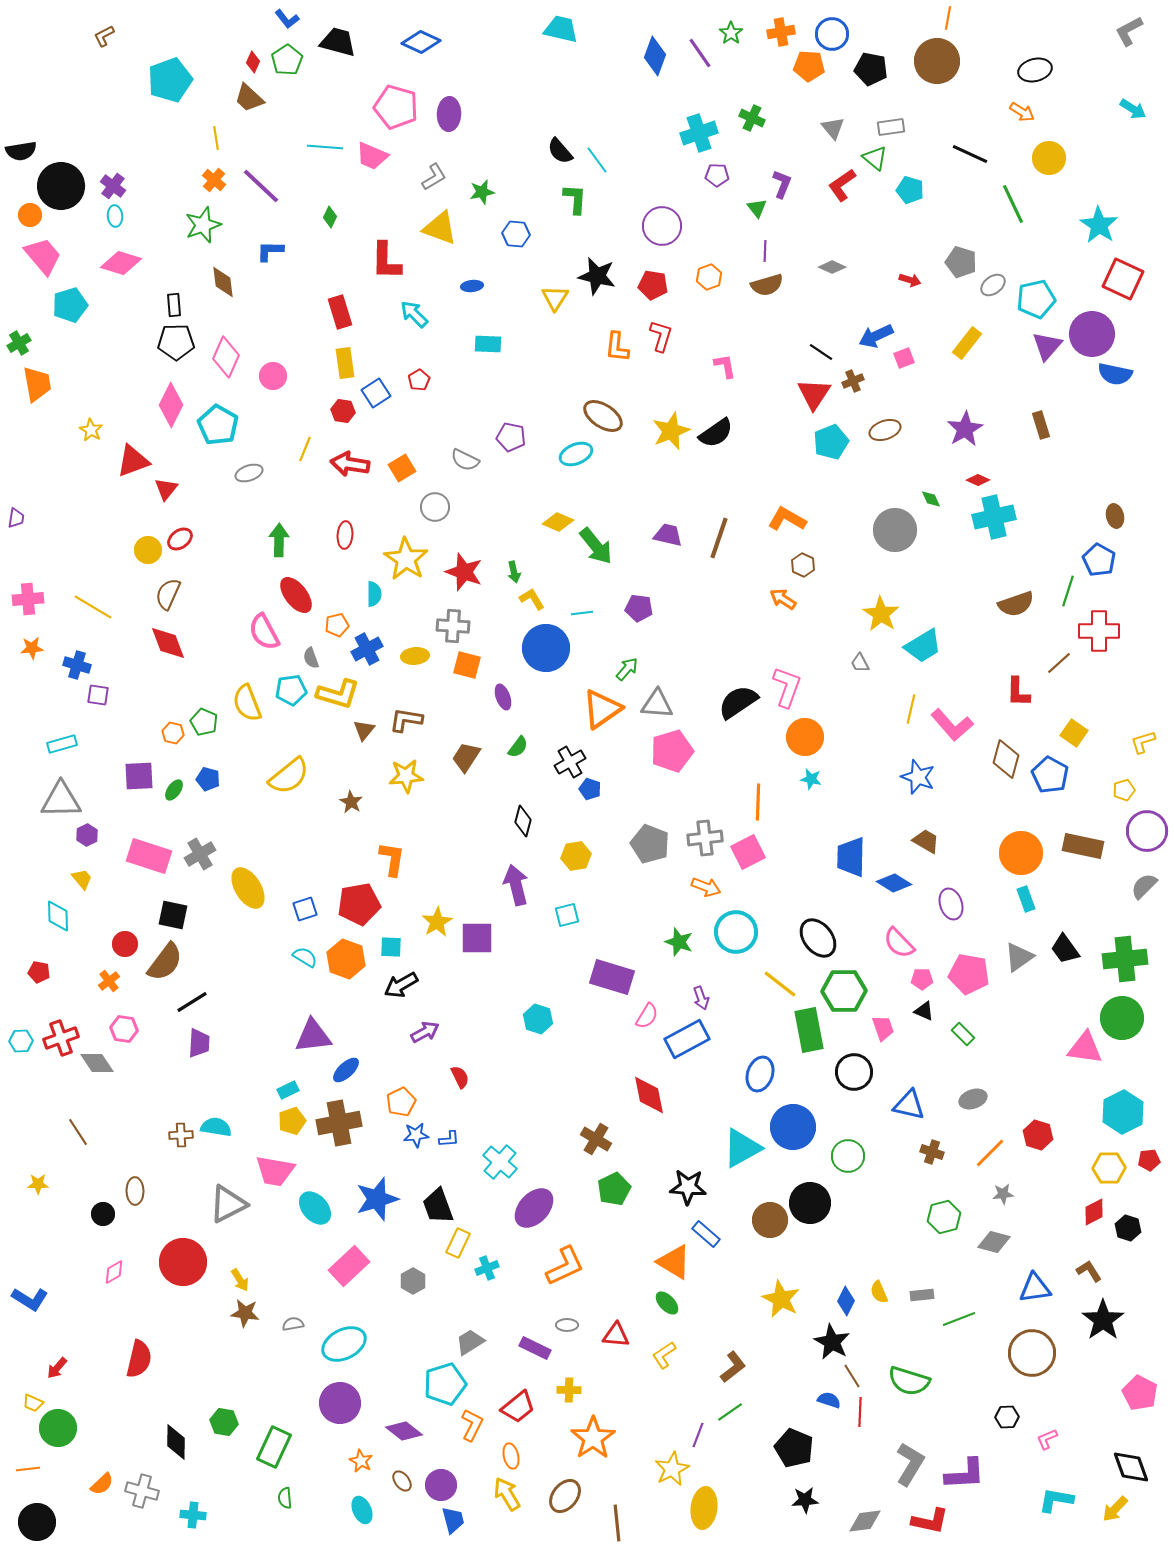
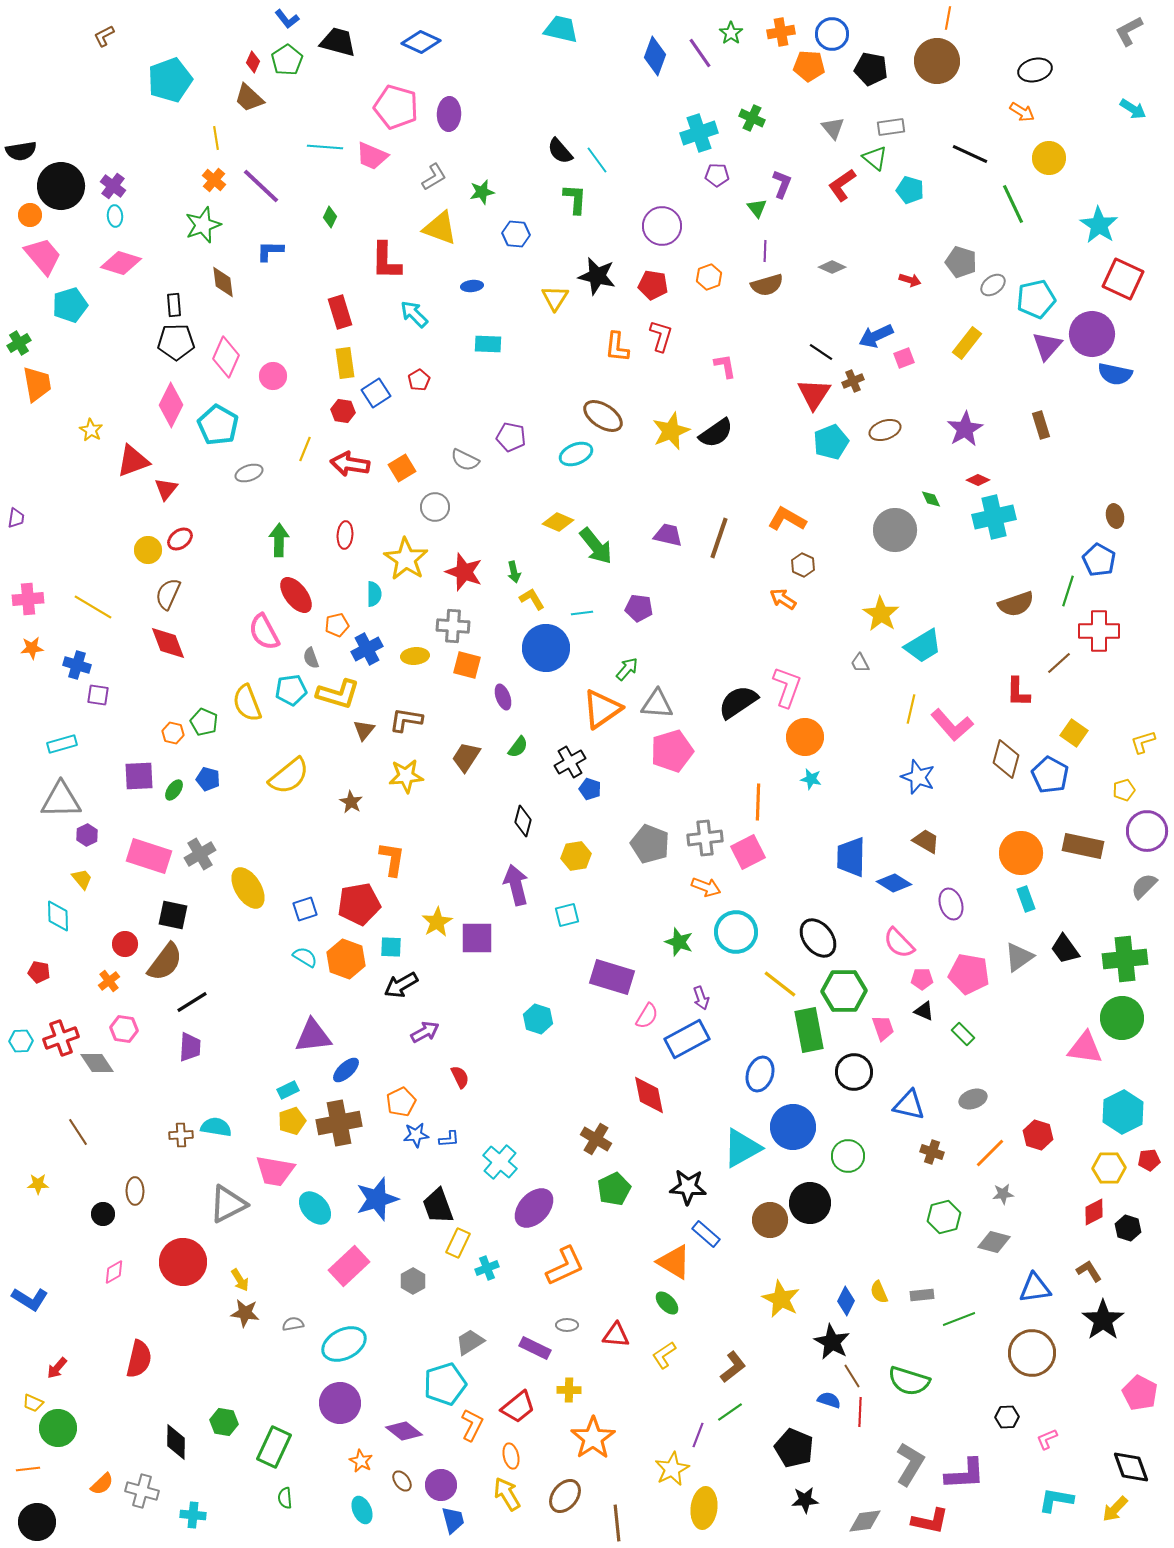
purple trapezoid at (199, 1043): moved 9 px left, 4 px down
